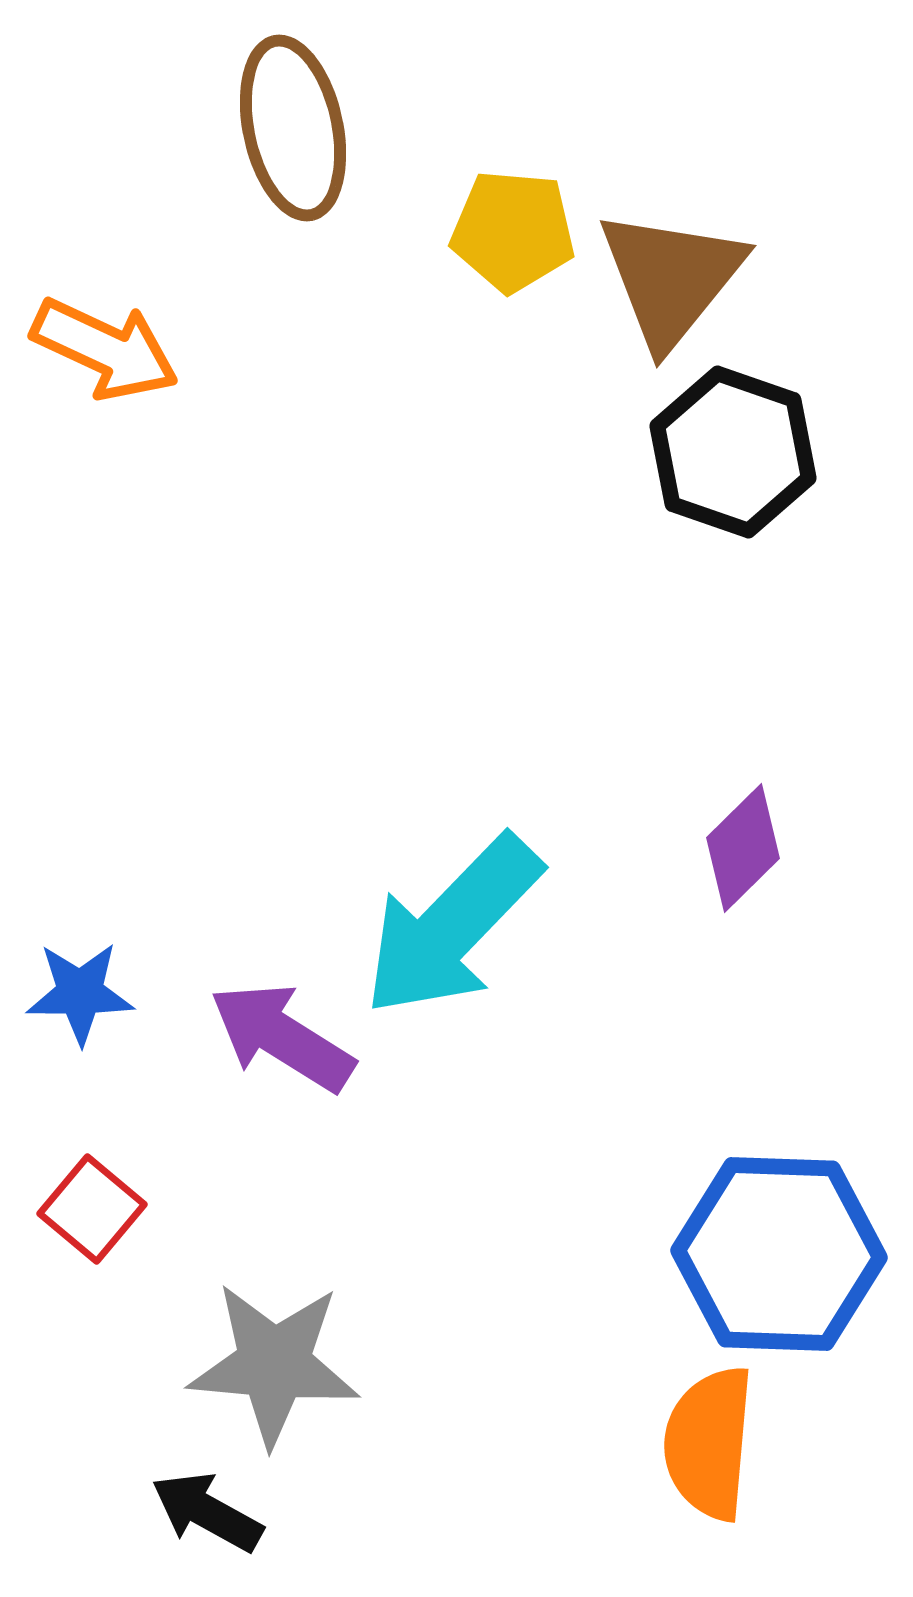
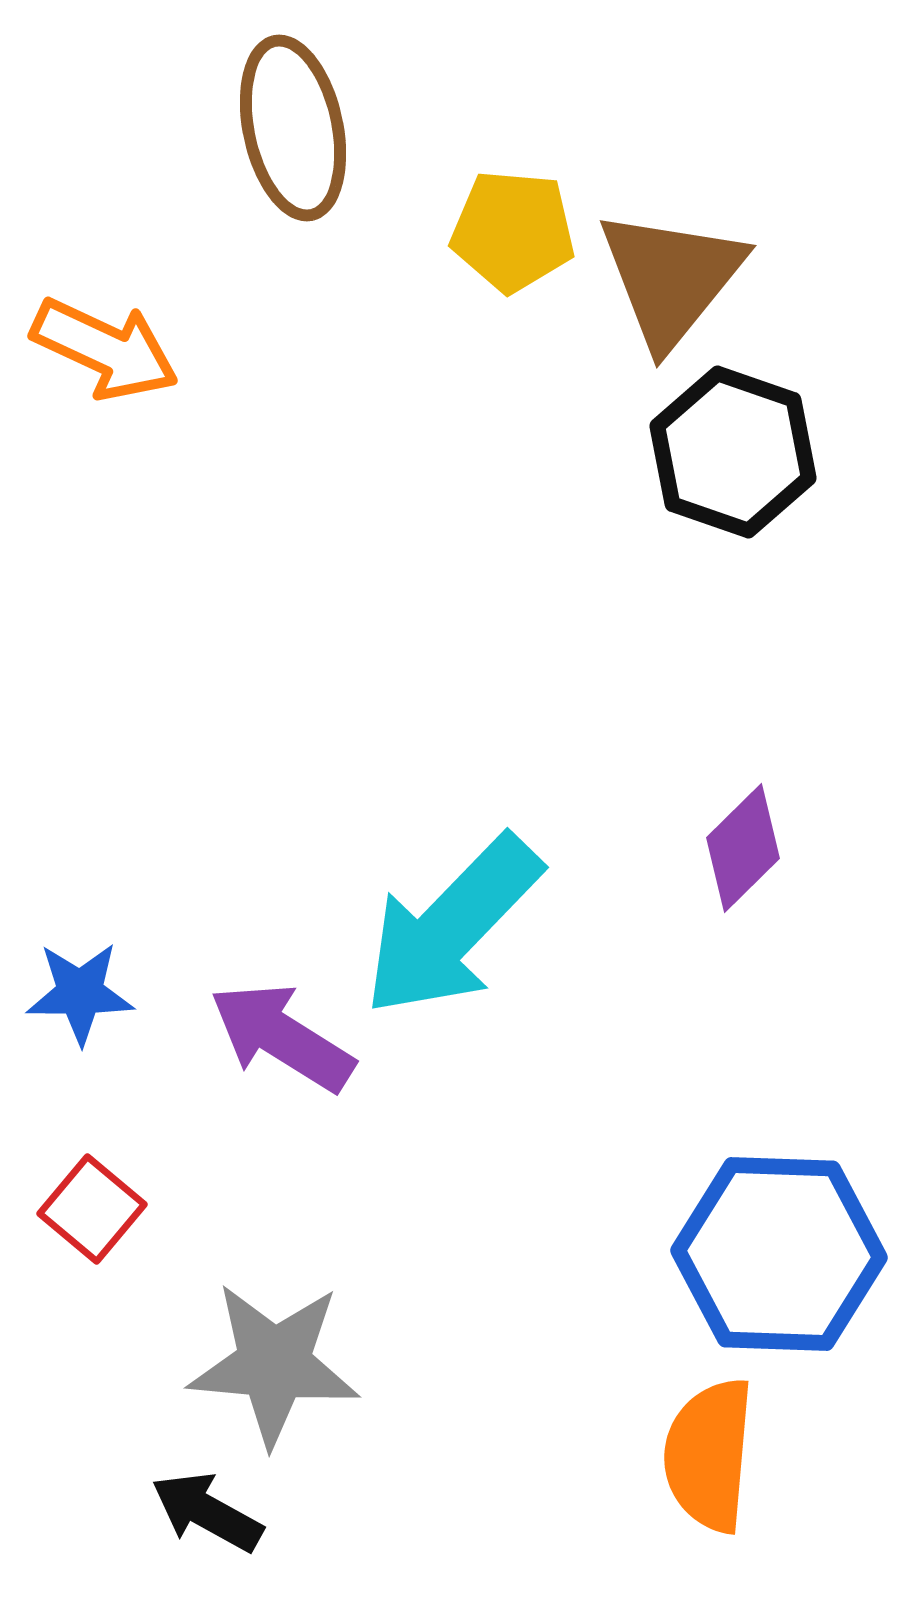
orange semicircle: moved 12 px down
